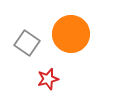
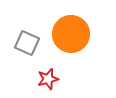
gray square: rotated 10 degrees counterclockwise
